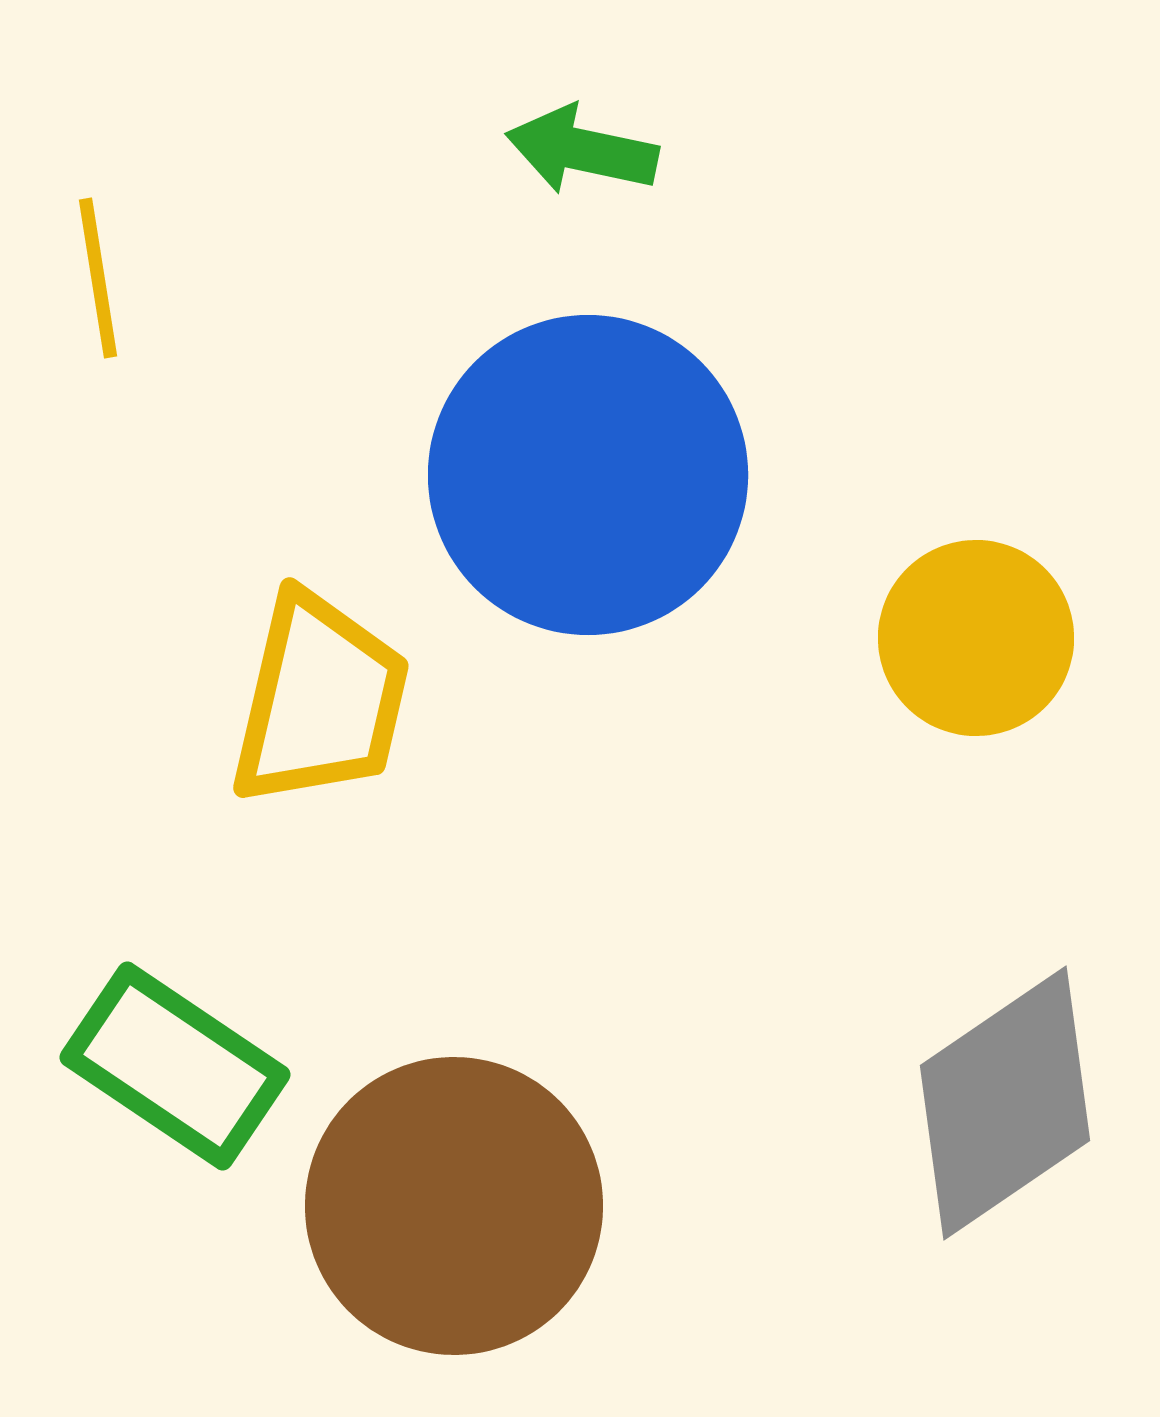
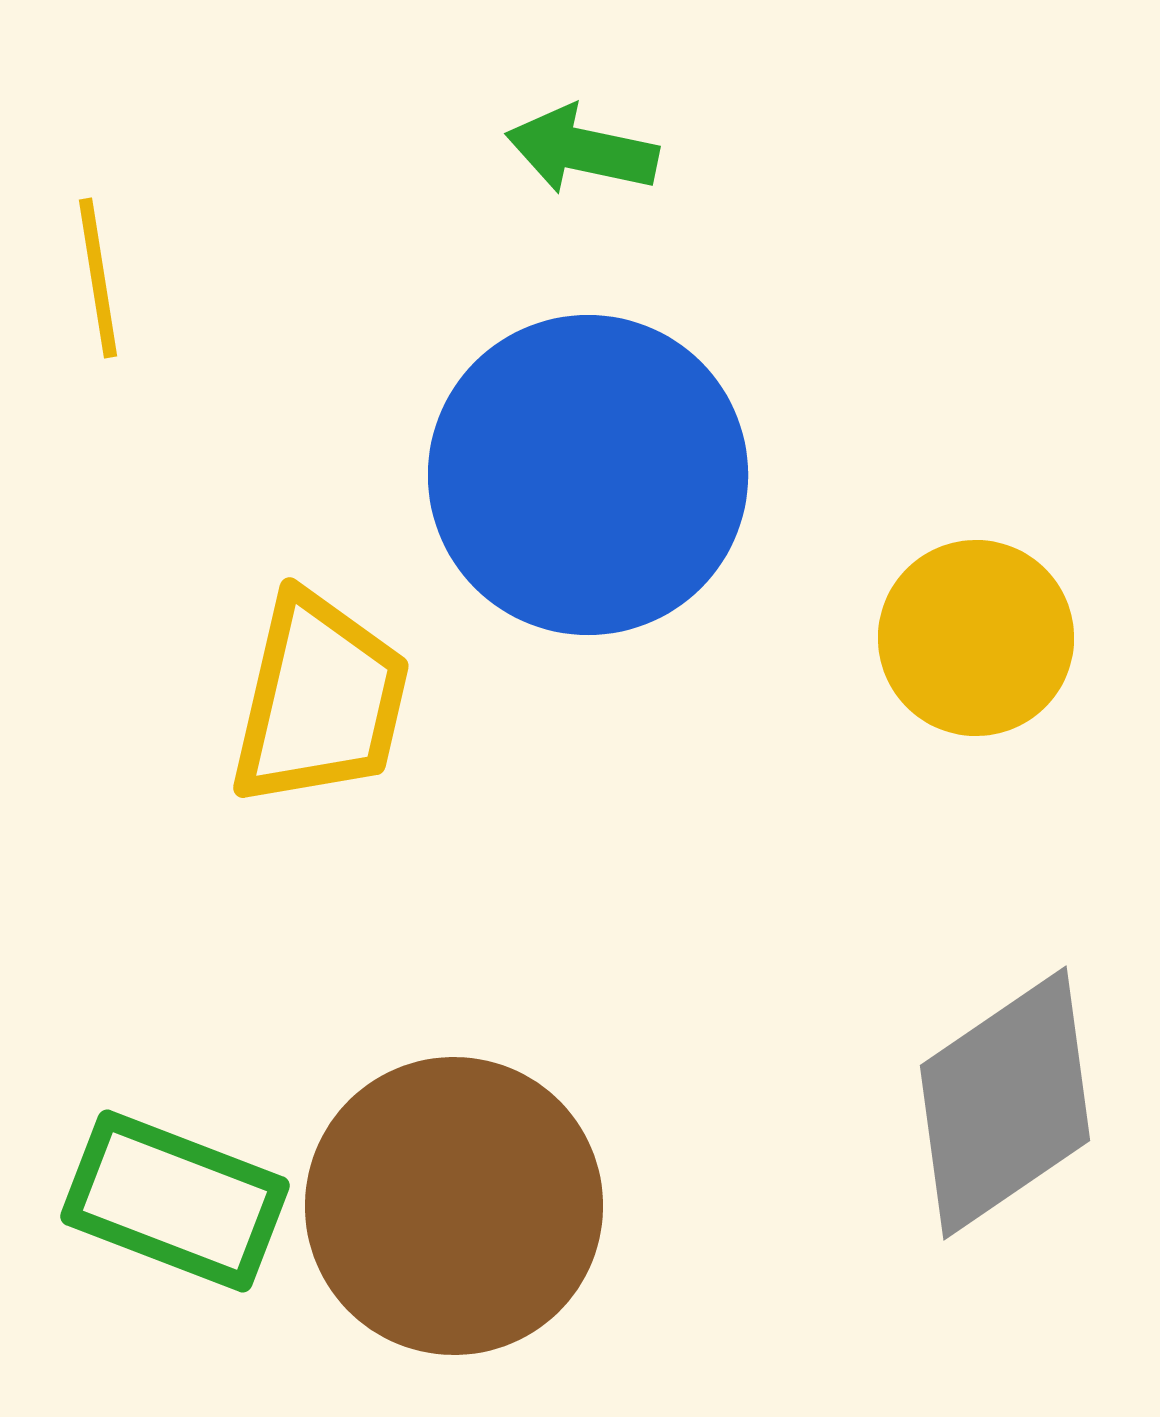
green rectangle: moved 135 px down; rotated 13 degrees counterclockwise
